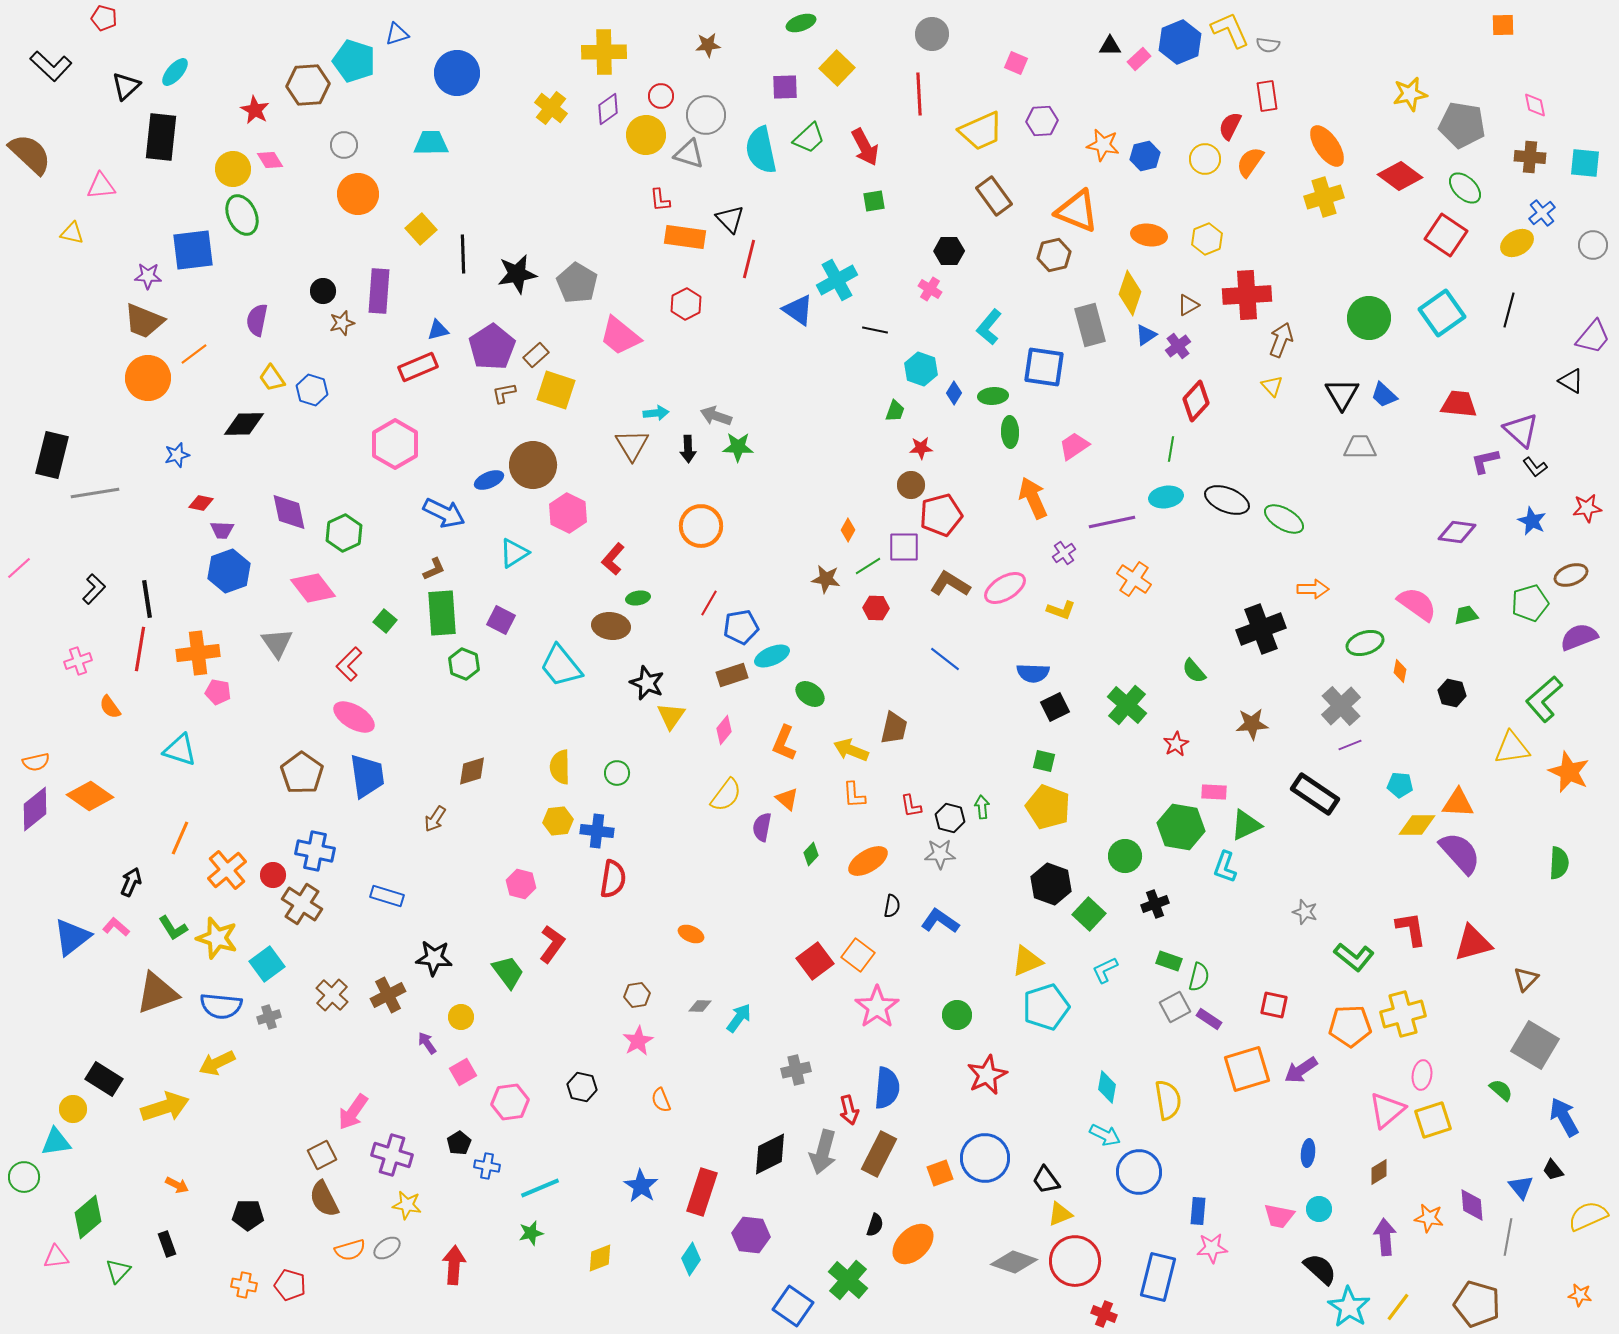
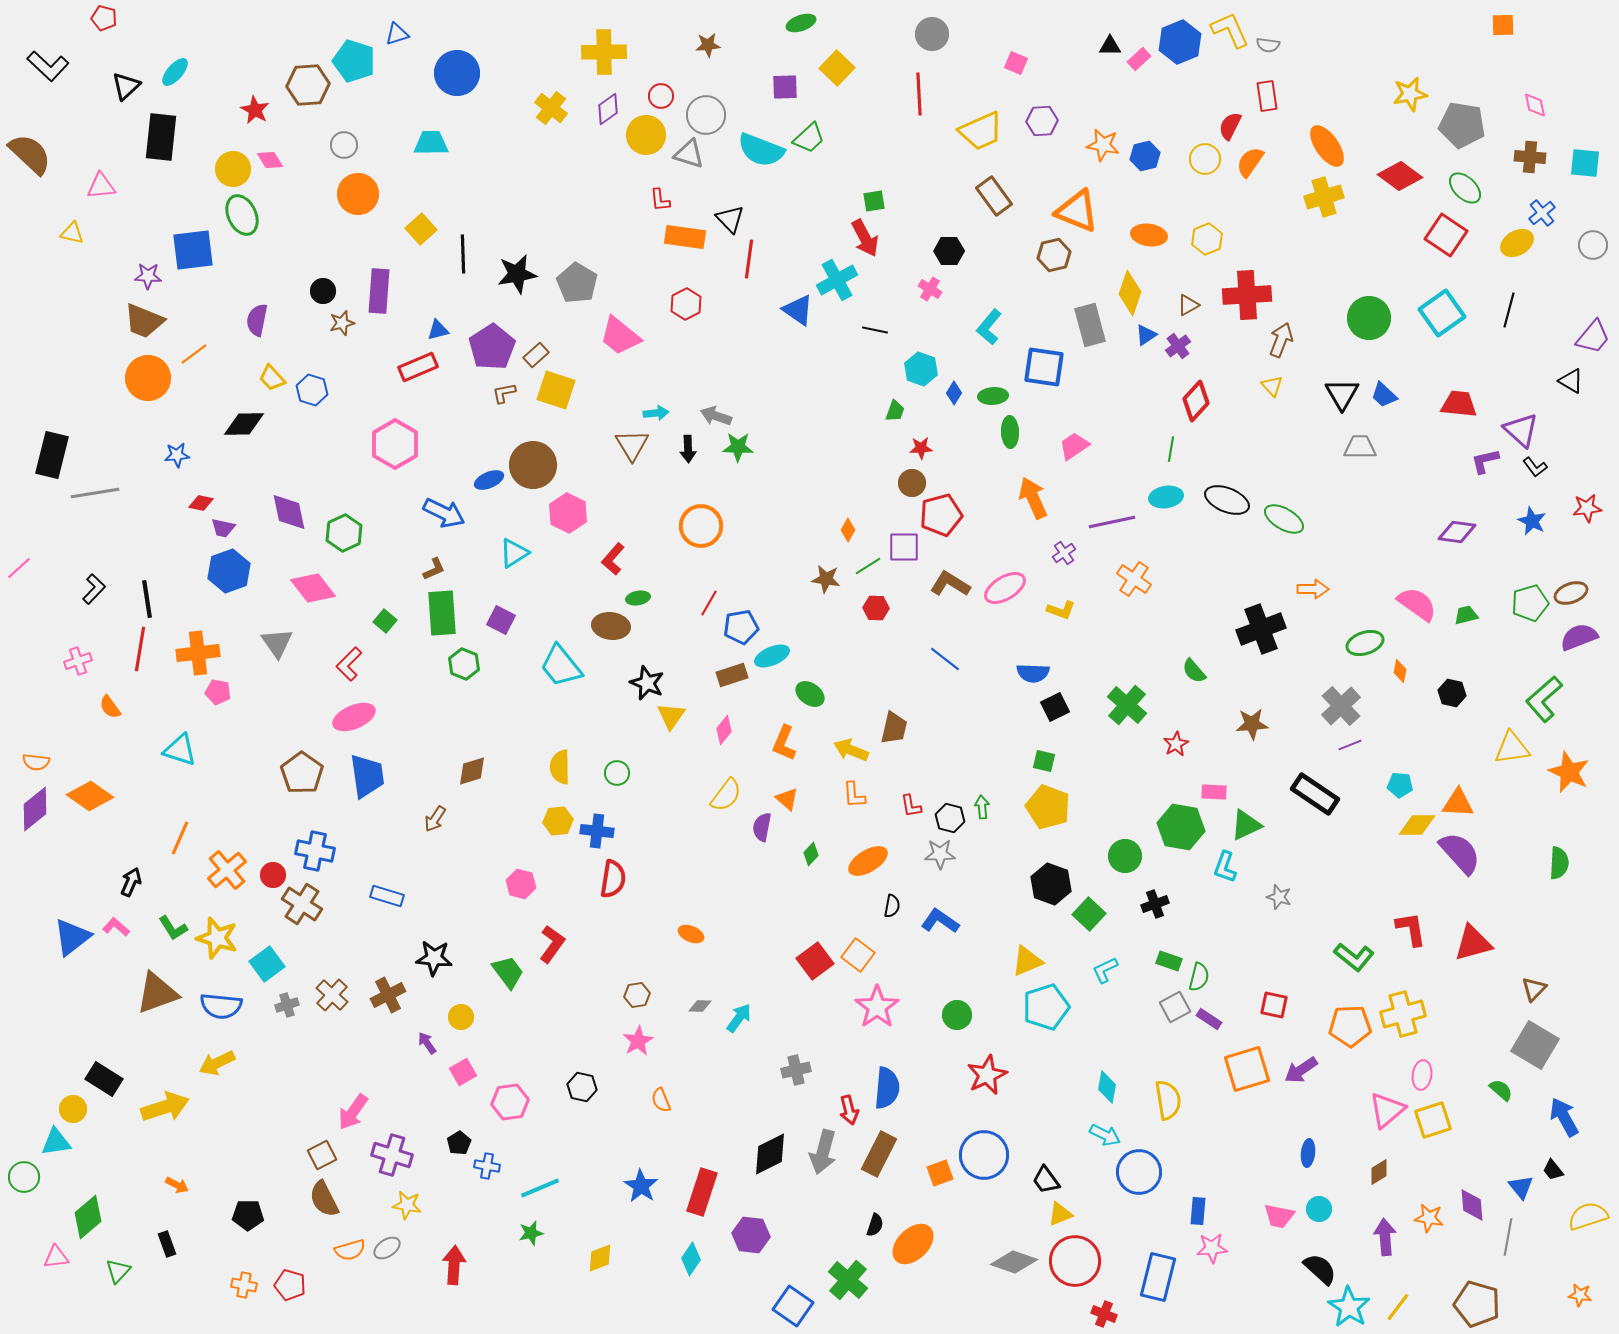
black L-shape at (51, 66): moved 3 px left
red arrow at (865, 147): moved 91 px down
cyan semicircle at (761, 150): rotated 57 degrees counterclockwise
red line at (749, 259): rotated 6 degrees counterclockwise
yellow trapezoid at (272, 378): rotated 8 degrees counterclockwise
blue star at (177, 455): rotated 10 degrees clockwise
brown circle at (911, 485): moved 1 px right, 2 px up
purple trapezoid at (222, 530): moved 1 px right, 2 px up; rotated 10 degrees clockwise
brown ellipse at (1571, 575): moved 18 px down
pink ellipse at (354, 717): rotated 54 degrees counterclockwise
orange semicircle at (36, 762): rotated 20 degrees clockwise
gray star at (1305, 912): moved 26 px left, 15 px up
brown triangle at (1526, 979): moved 8 px right, 10 px down
gray cross at (269, 1017): moved 18 px right, 12 px up
blue circle at (985, 1158): moved 1 px left, 3 px up
yellow semicircle at (1588, 1216): rotated 6 degrees clockwise
